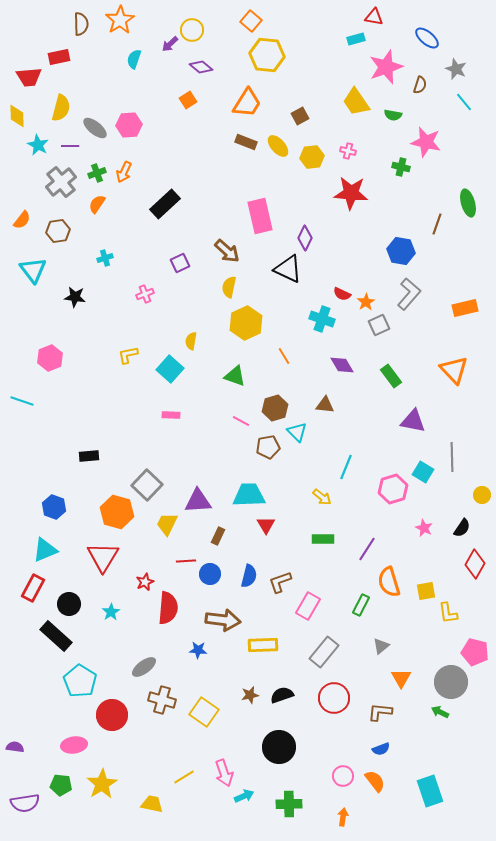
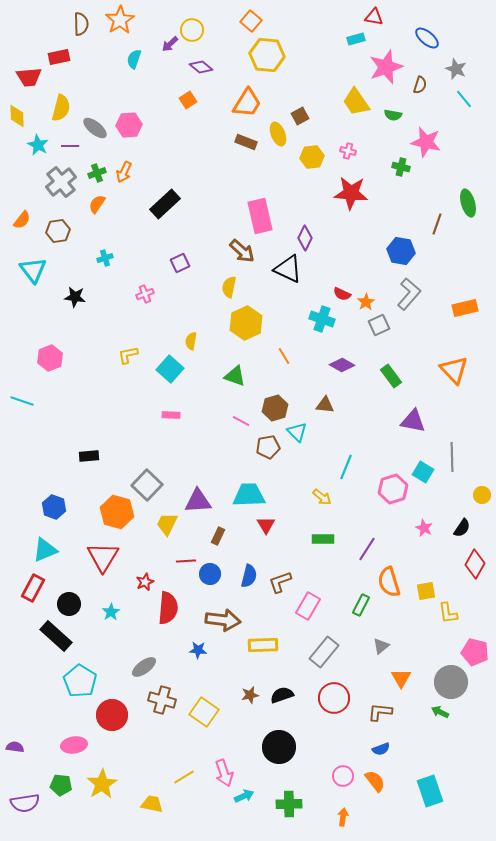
cyan line at (464, 102): moved 3 px up
yellow ellipse at (278, 146): moved 12 px up; rotated 20 degrees clockwise
brown arrow at (227, 251): moved 15 px right
purple diamond at (342, 365): rotated 30 degrees counterclockwise
